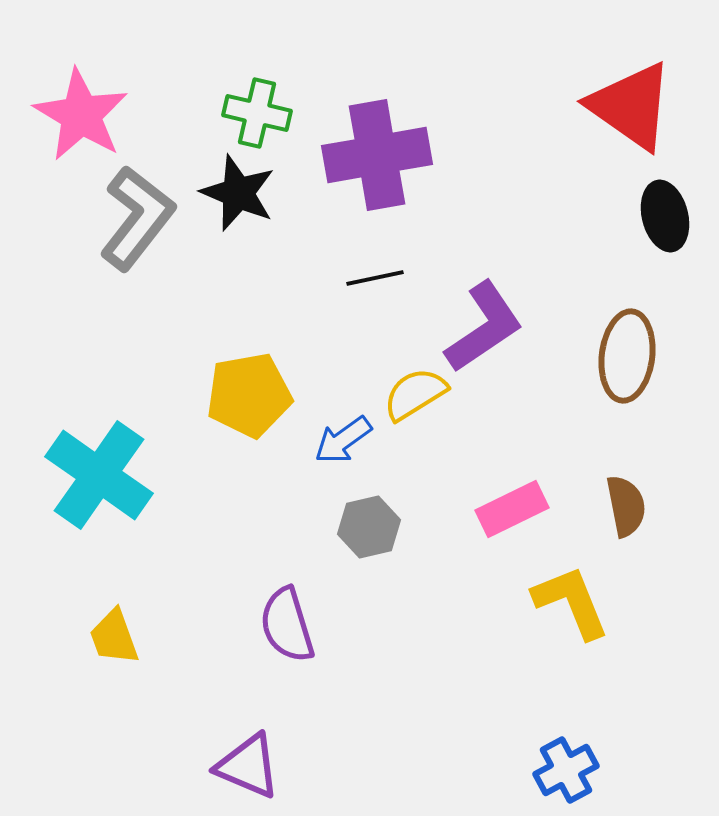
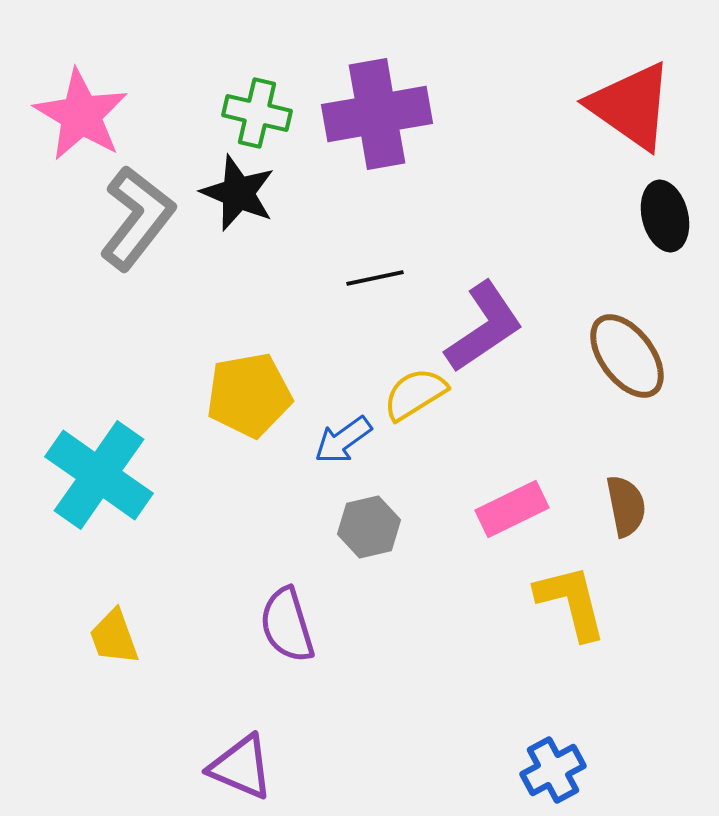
purple cross: moved 41 px up
brown ellipse: rotated 44 degrees counterclockwise
yellow L-shape: rotated 8 degrees clockwise
purple triangle: moved 7 px left, 1 px down
blue cross: moved 13 px left
